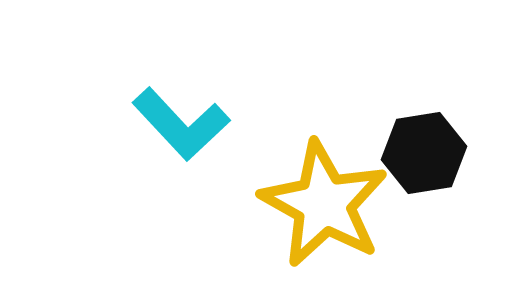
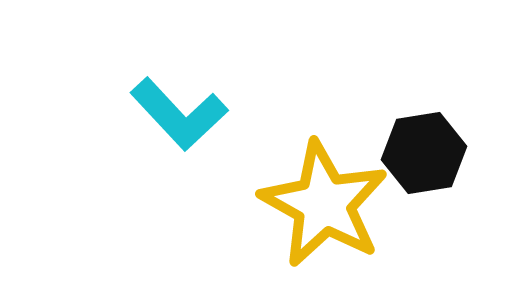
cyan L-shape: moved 2 px left, 10 px up
